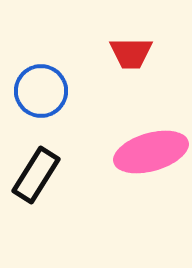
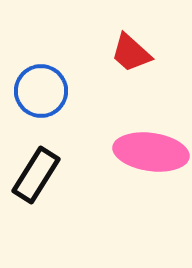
red trapezoid: rotated 42 degrees clockwise
pink ellipse: rotated 24 degrees clockwise
